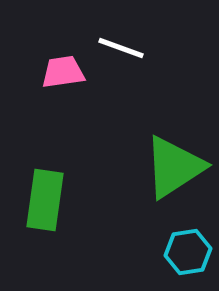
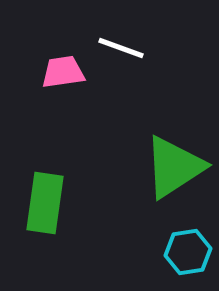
green rectangle: moved 3 px down
